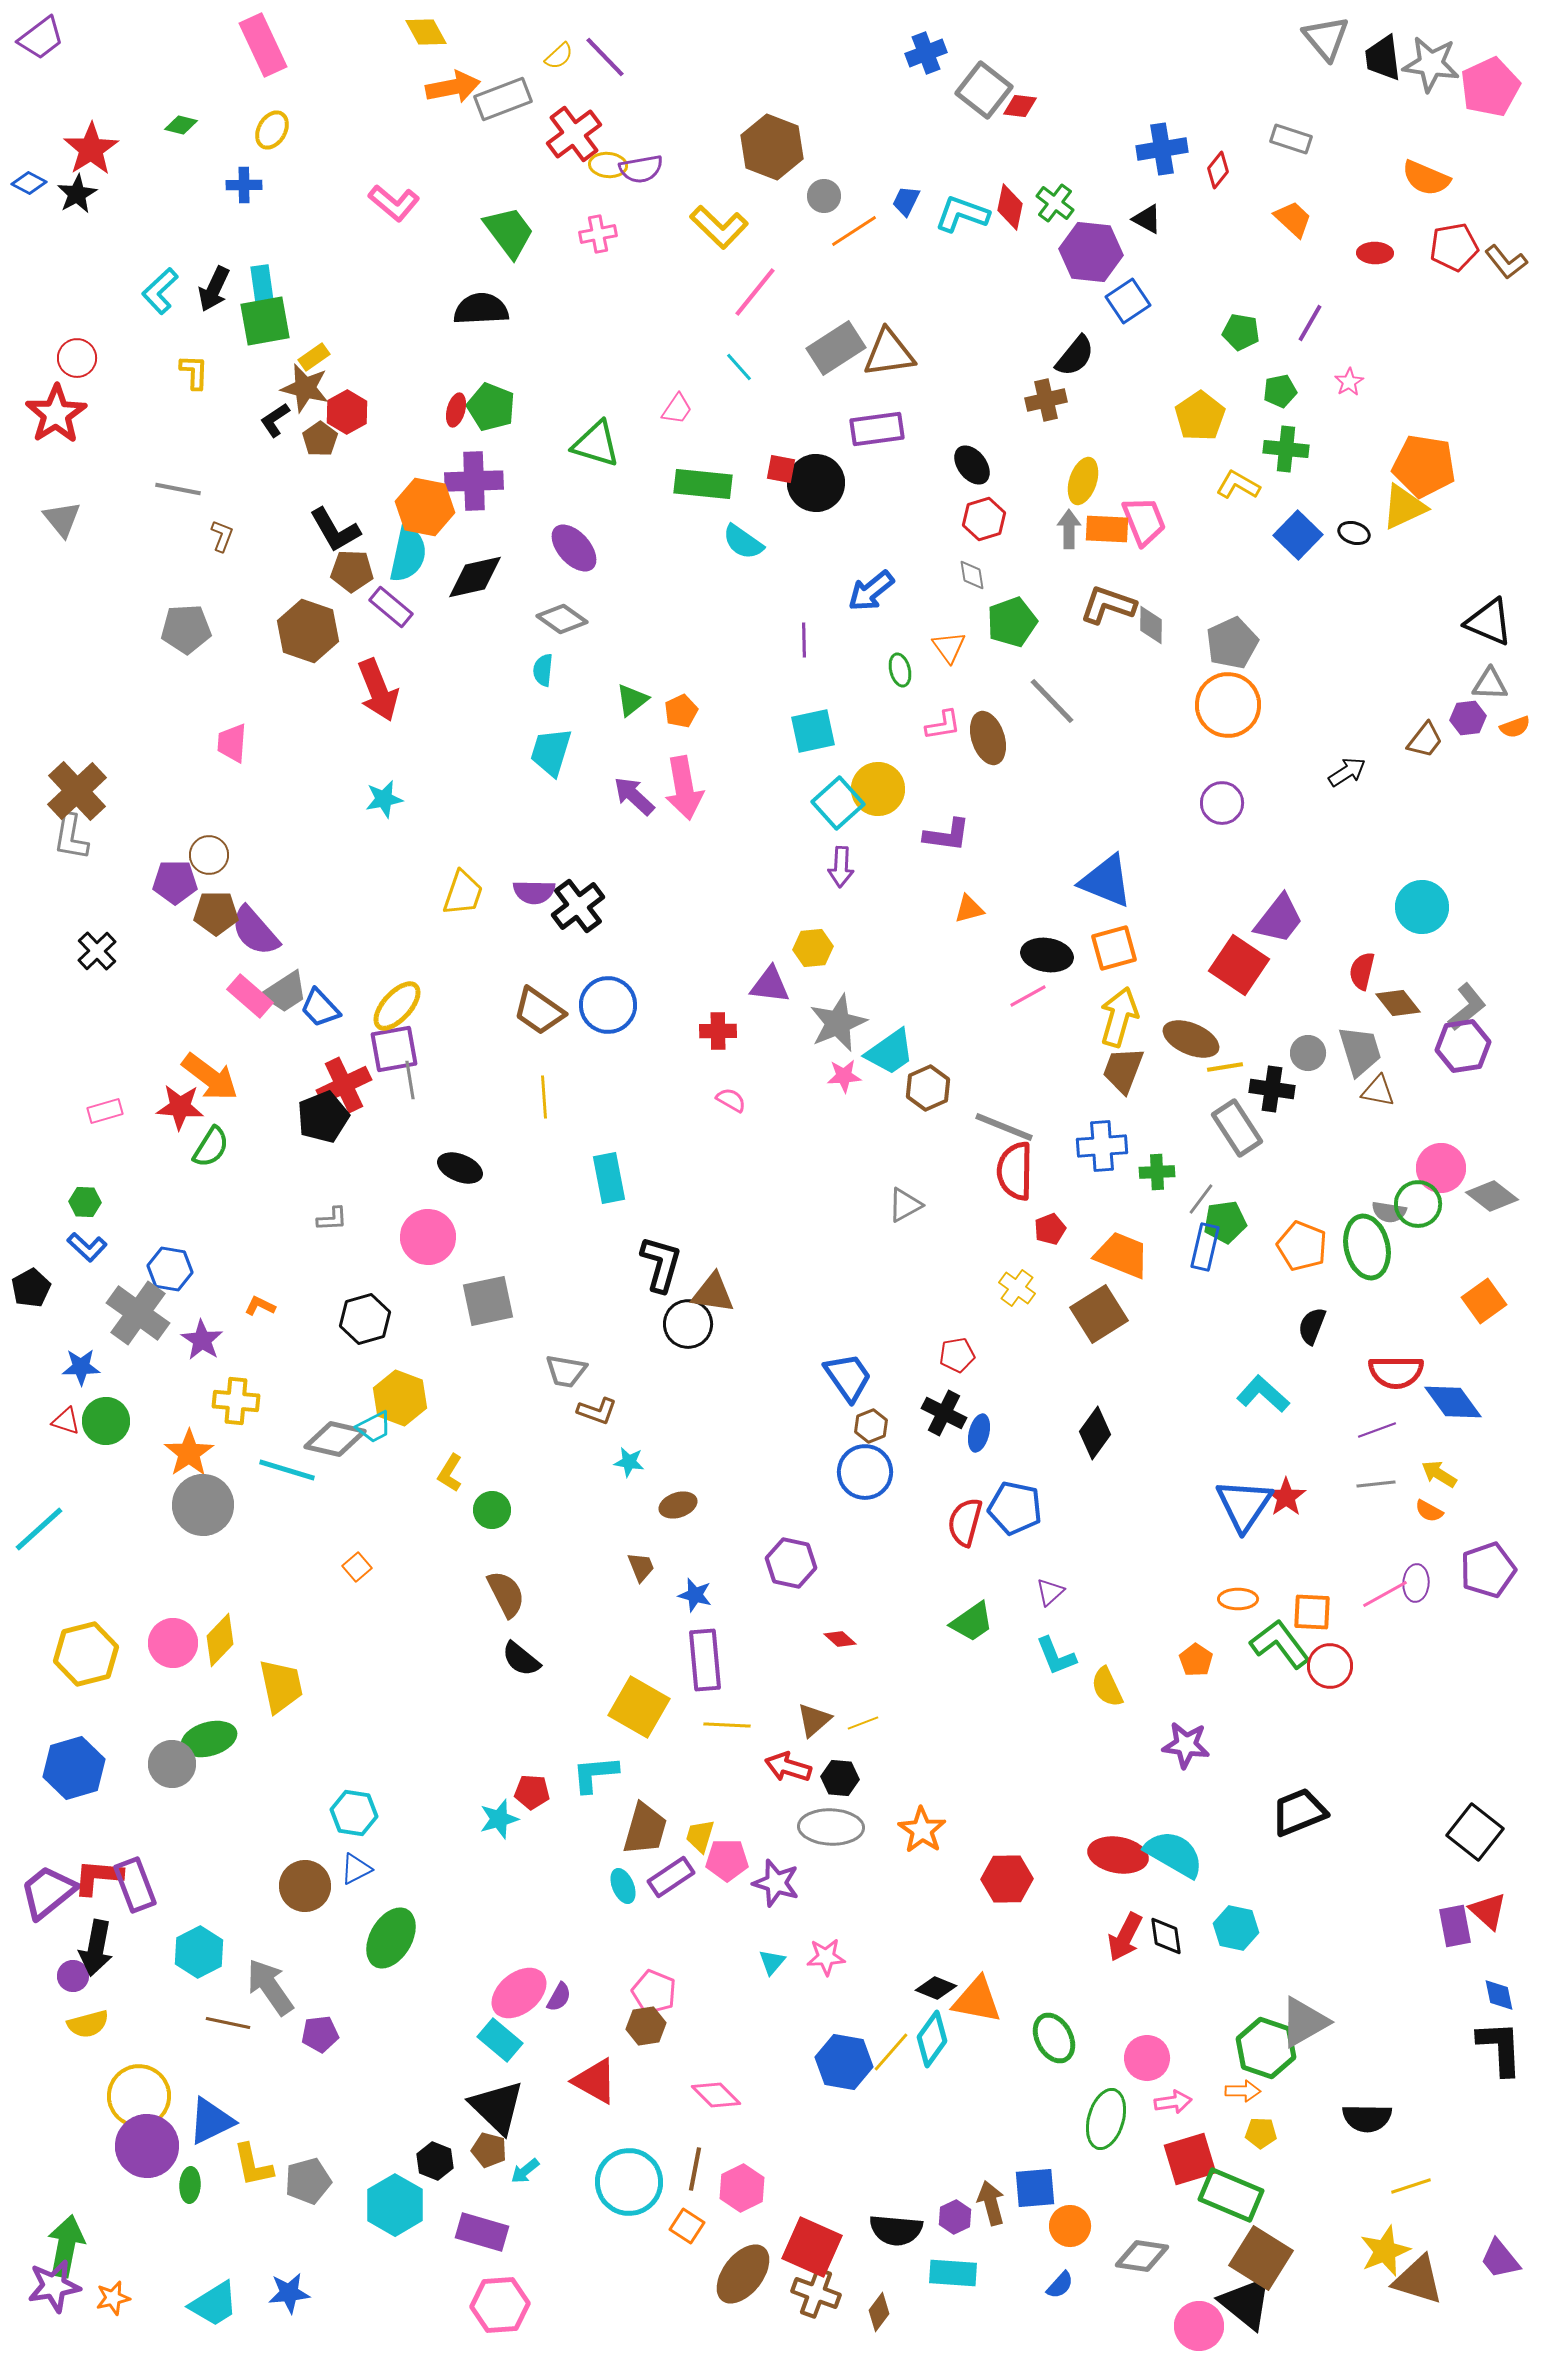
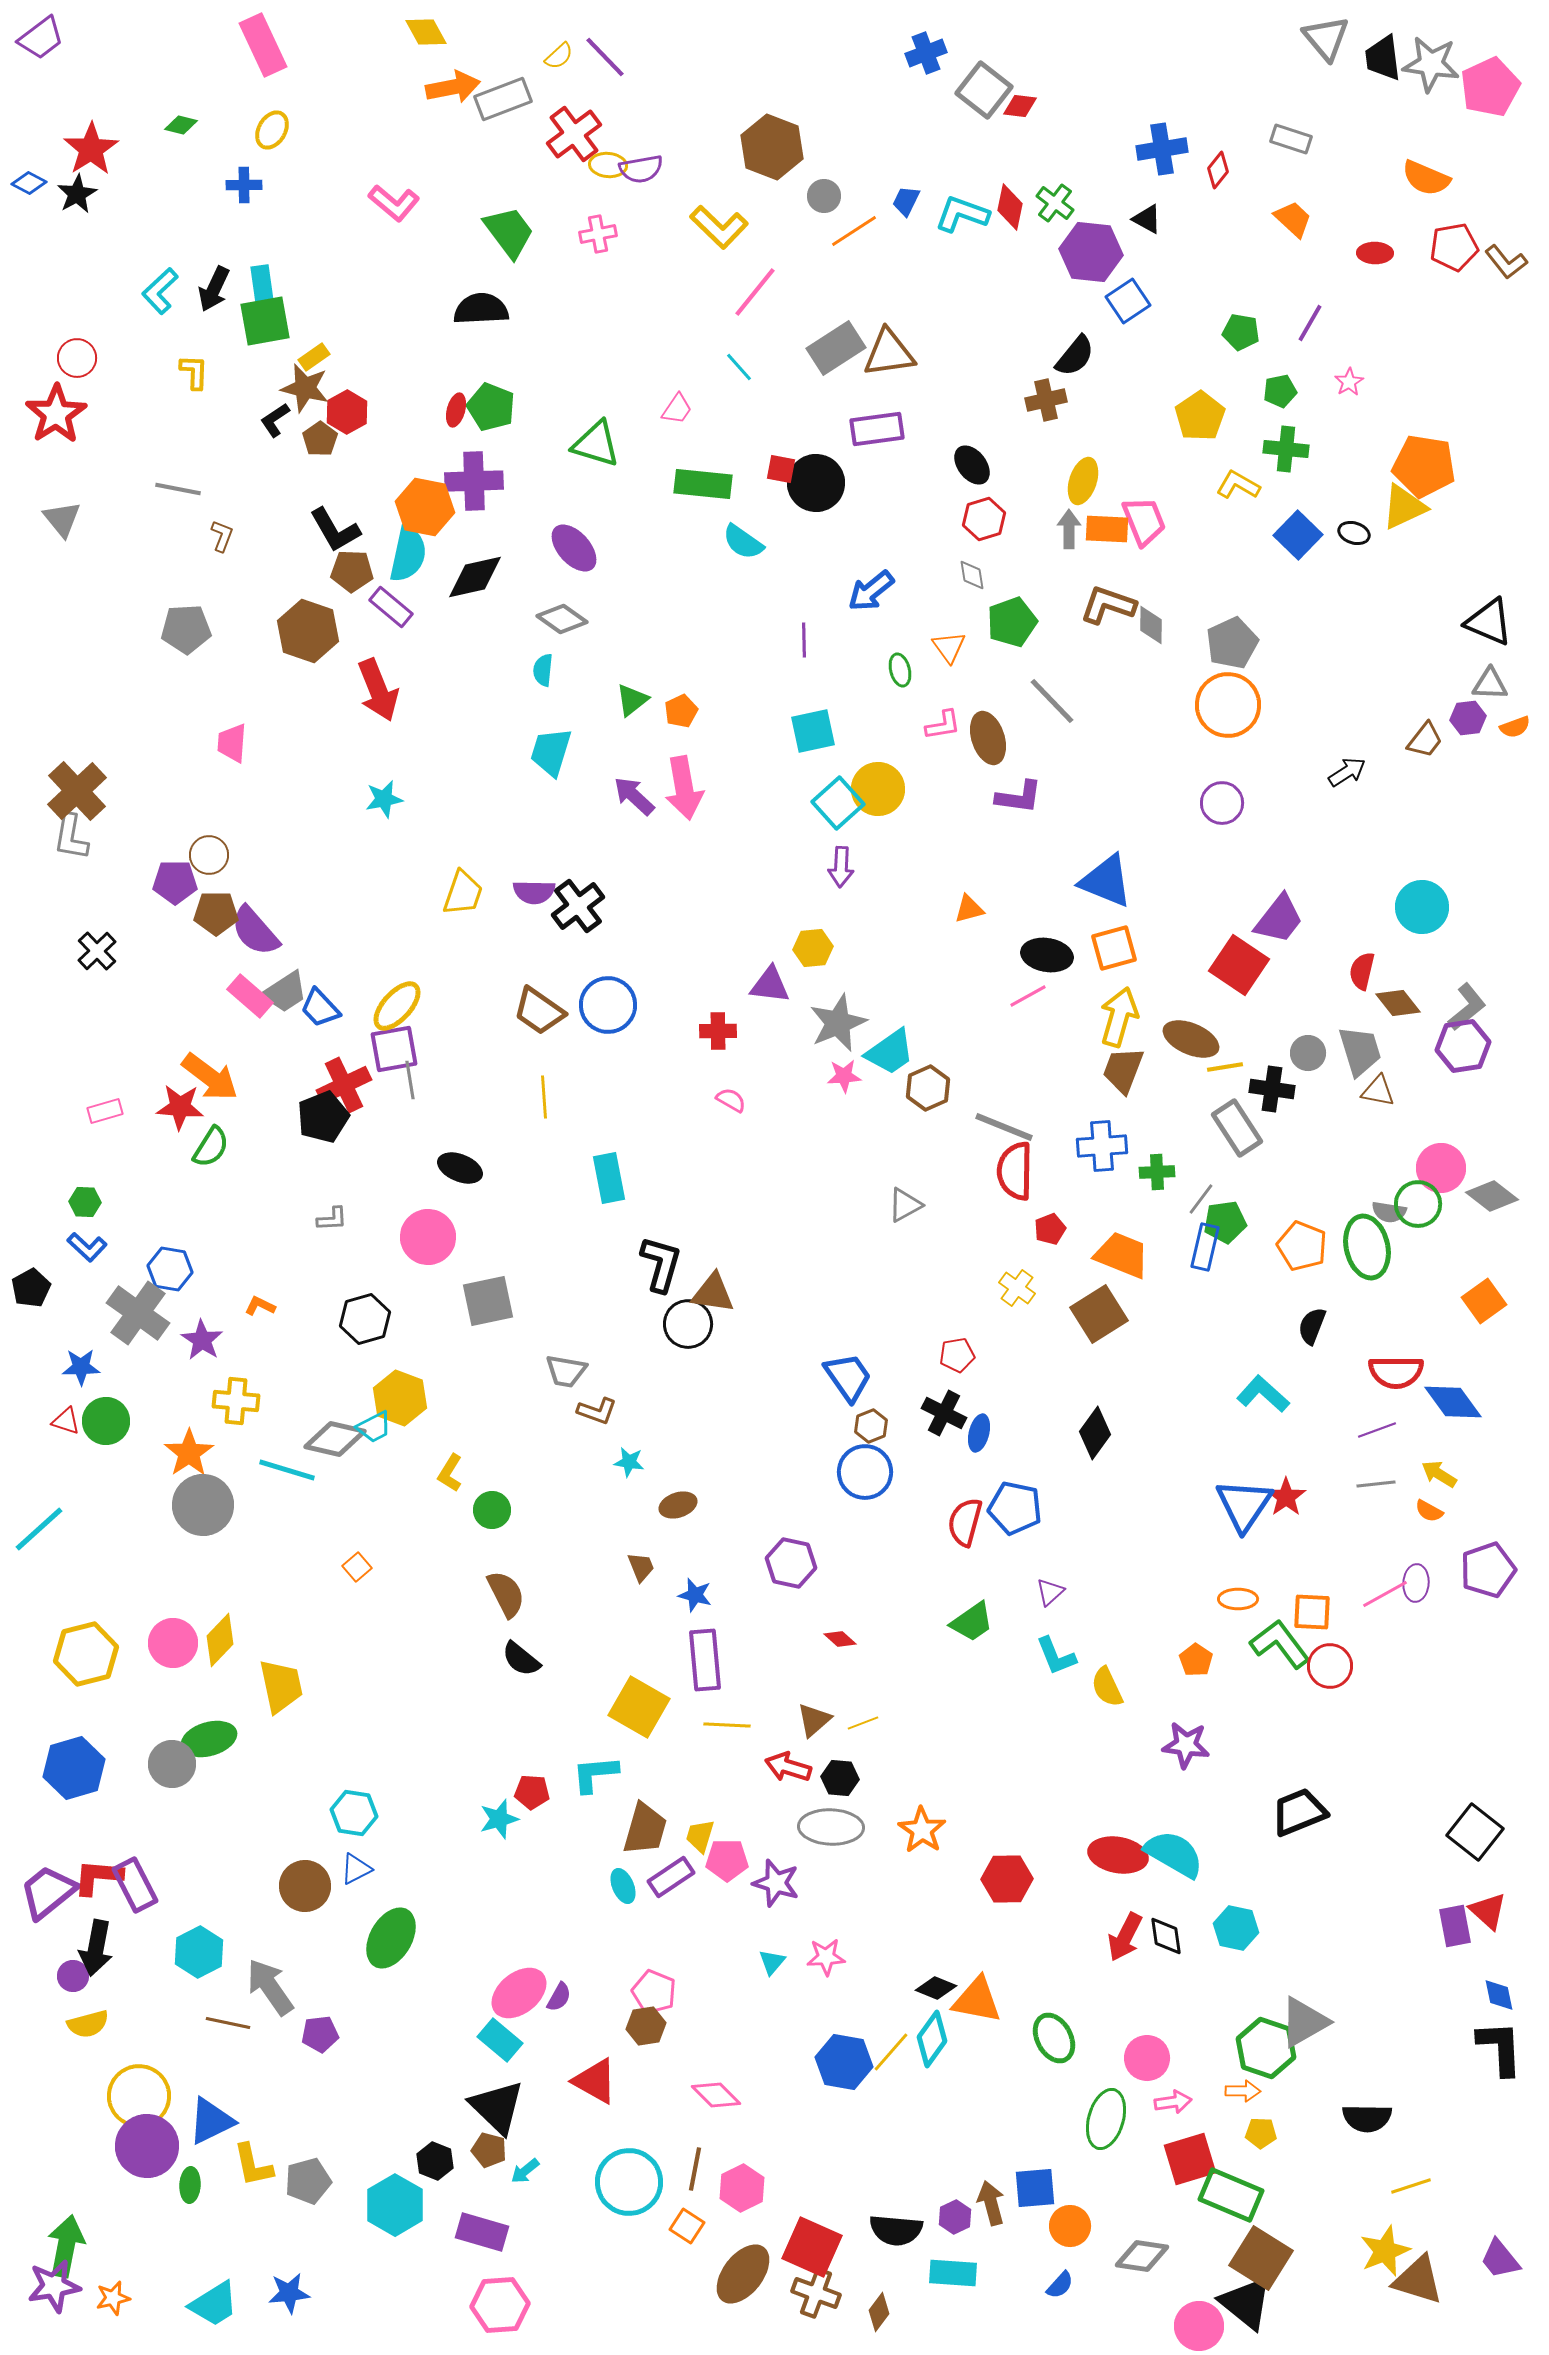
purple L-shape at (947, 835): moved 72 px right, 38 px up
purple rectangle at (135, 1885): rotated 6 degrees counterclockwise
